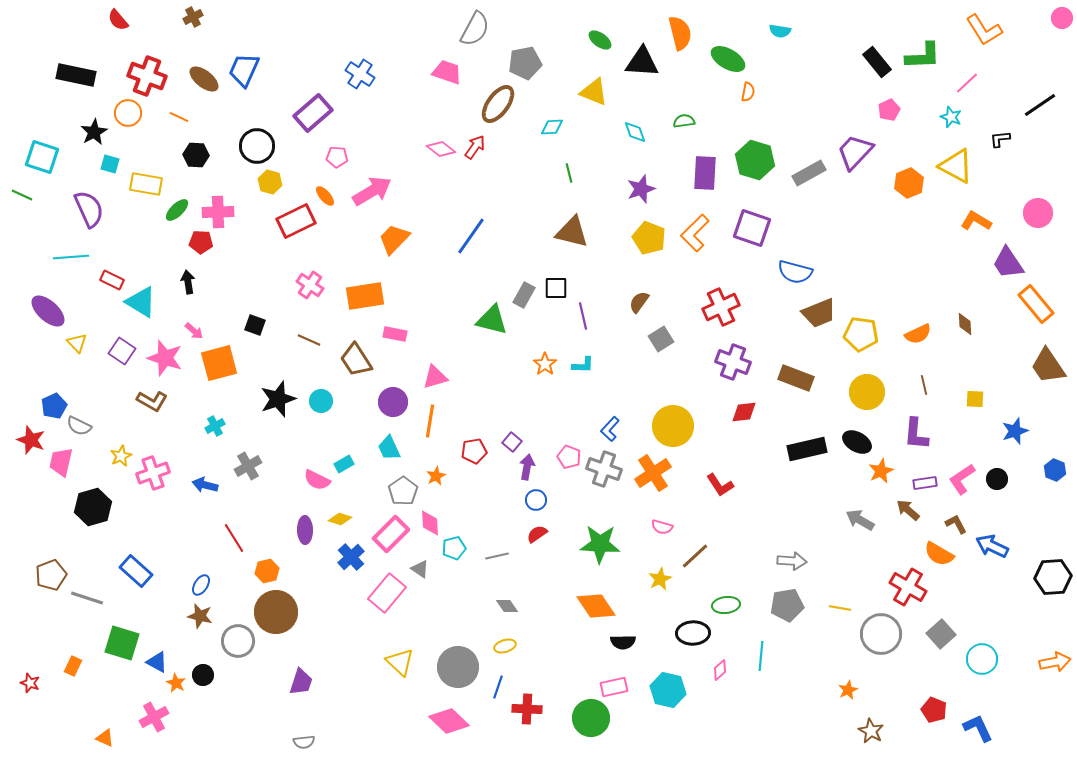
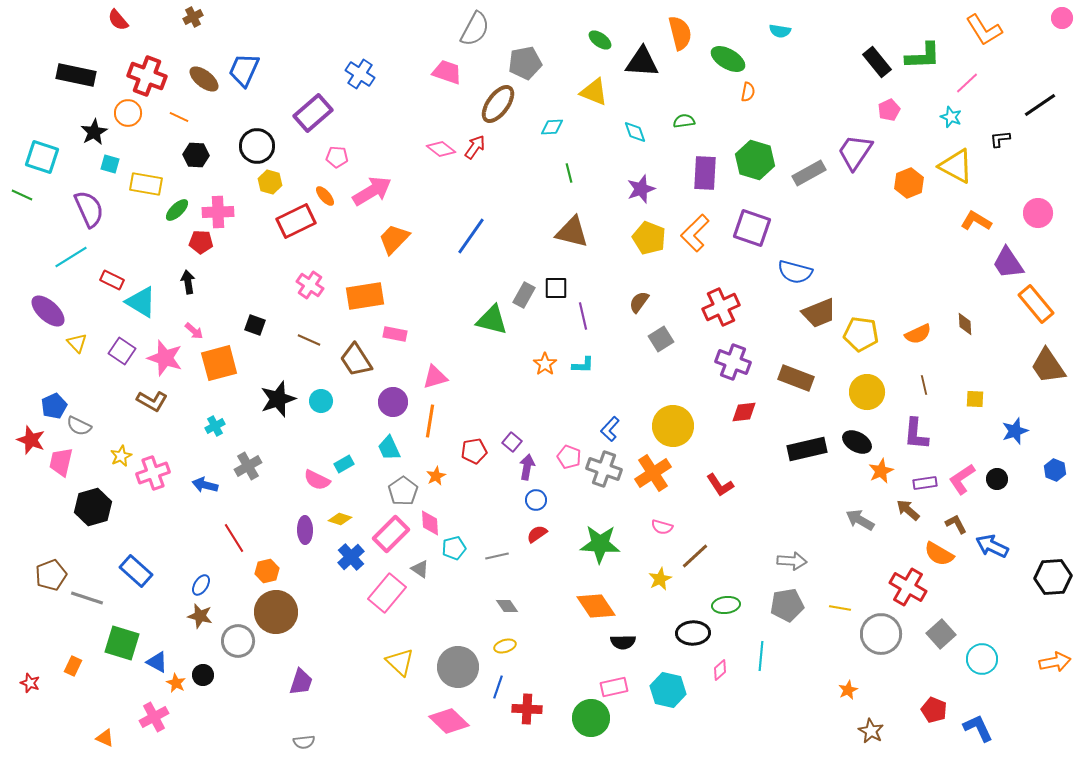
purple trapezoid at (855, 152): rotated 9 degrees counterclockwise
cyan line at (71, 257): rotated 28 degrees counterclockwise
